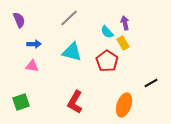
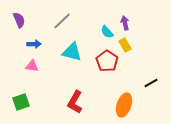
gray line: moved 7 px left, 3 px down
yellow rectangle: moved 2 px right, 2 px down
